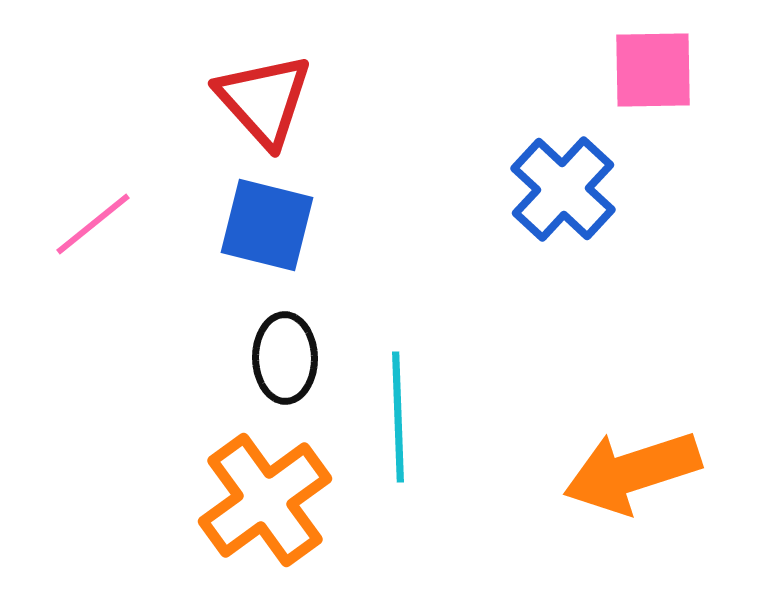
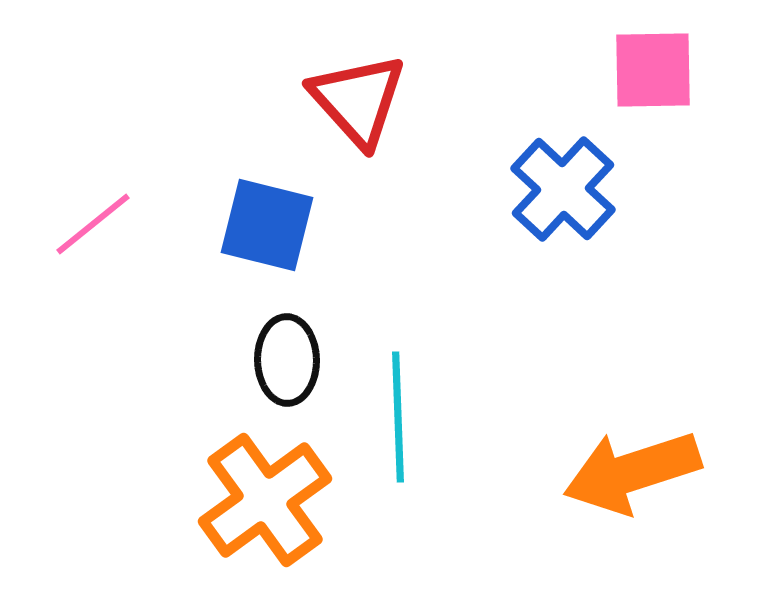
red triangle: moved 94 px right
black ellipse: moved 2 px right, 2 px down
